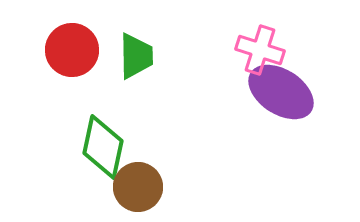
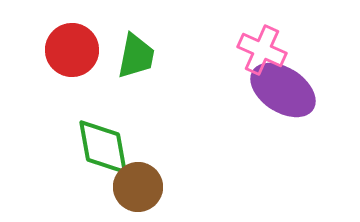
pink cross: moved 2 px right; rotated 6 degrees clockwise
green trapezoid: rotated 12 degrees clockwise
purple ellipse: moved 2 px right, 2 px up
green diamond: rotated 22 degrees counterclockwise
